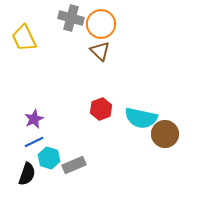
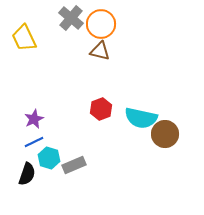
gray cross: rotated 25 degrees clockwise
brown triangle: rotated 30 degrees counterclockwise
